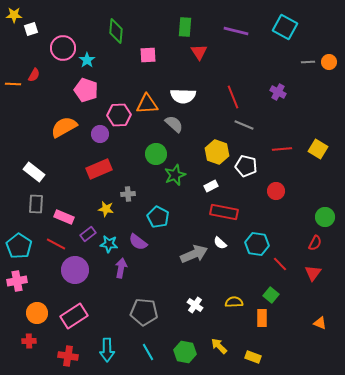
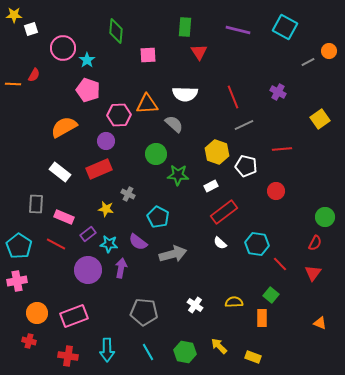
purple line at (236, 31): moved 2 px right, 1 px up
gray line at (308, 62): rotated 24 degrees counterclockwise
orange circle at (329, 62): moved 11 px up
pink pentagon at (86, 90): moved 2 px right
white semicircle at (183, 96): moved 2 px right, 2 px up
gray line at (244, 125): rotated 48 degrees counterclockwise
purple circle at (100, 134): moved 6 px right, 7 px down
yellow square at (318, 149): moved 2 px right, 30 px up; rotated 24 degrees clockwise
white rectangle at (34, 172): moved 26 px right
green star at (175, 175): moved 3 px right; rotated 25 degrees clockwise
gray cross at (128, 194): rotated 32 degrees clockwise
red rectangle at (224, 212): rotated 48 degrees counterclockwise
gray arrow at (194, 254): moved 21 px left; rotated 8 degrees clockwise
purple circle at (75, 270): moved 13 px right
pink rectangle at (74, 316): rotated 12 degrees clockwise
red cross at (29, 341): rotated 16 degrees clockwise
